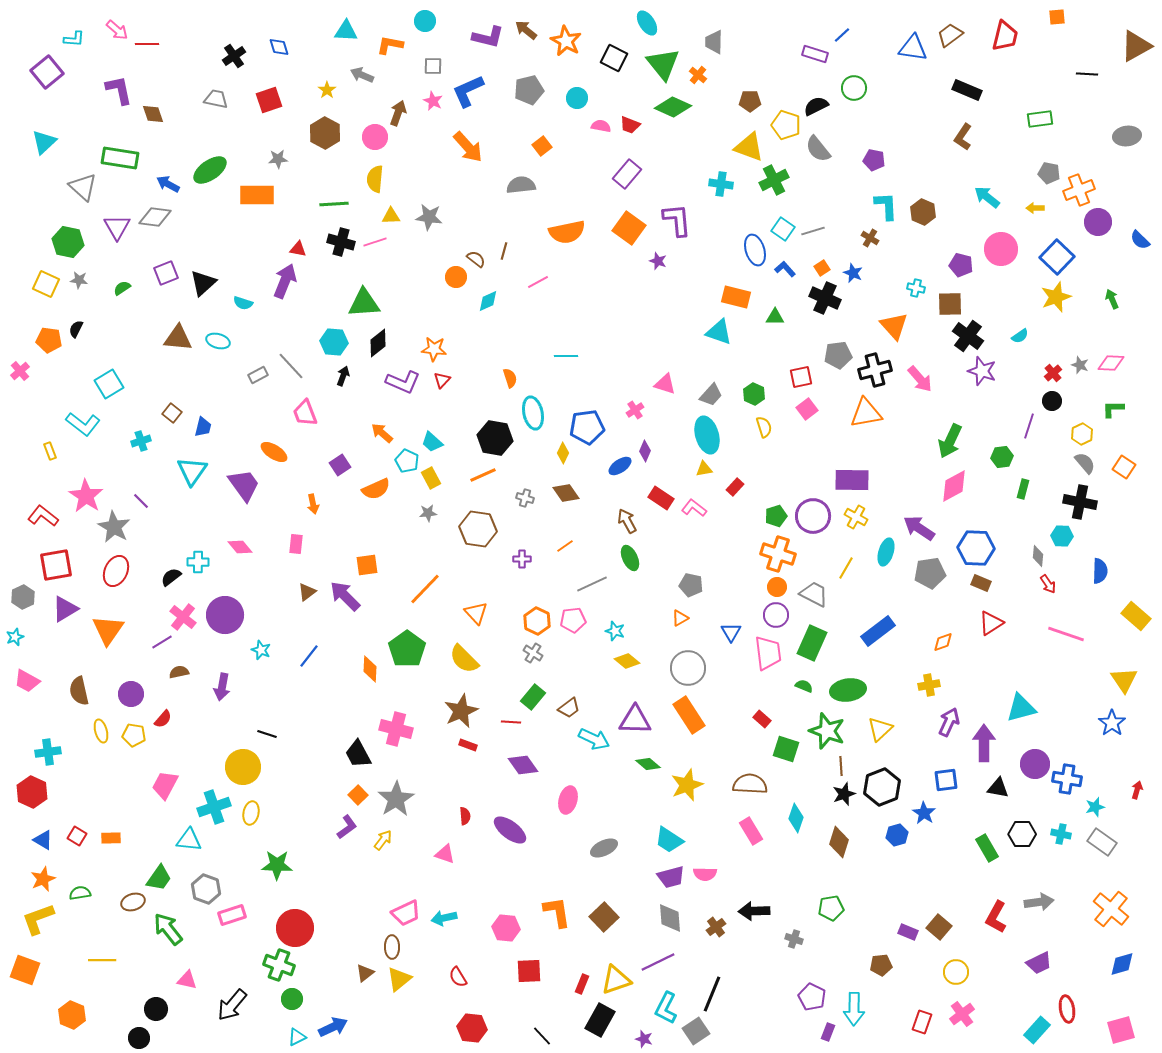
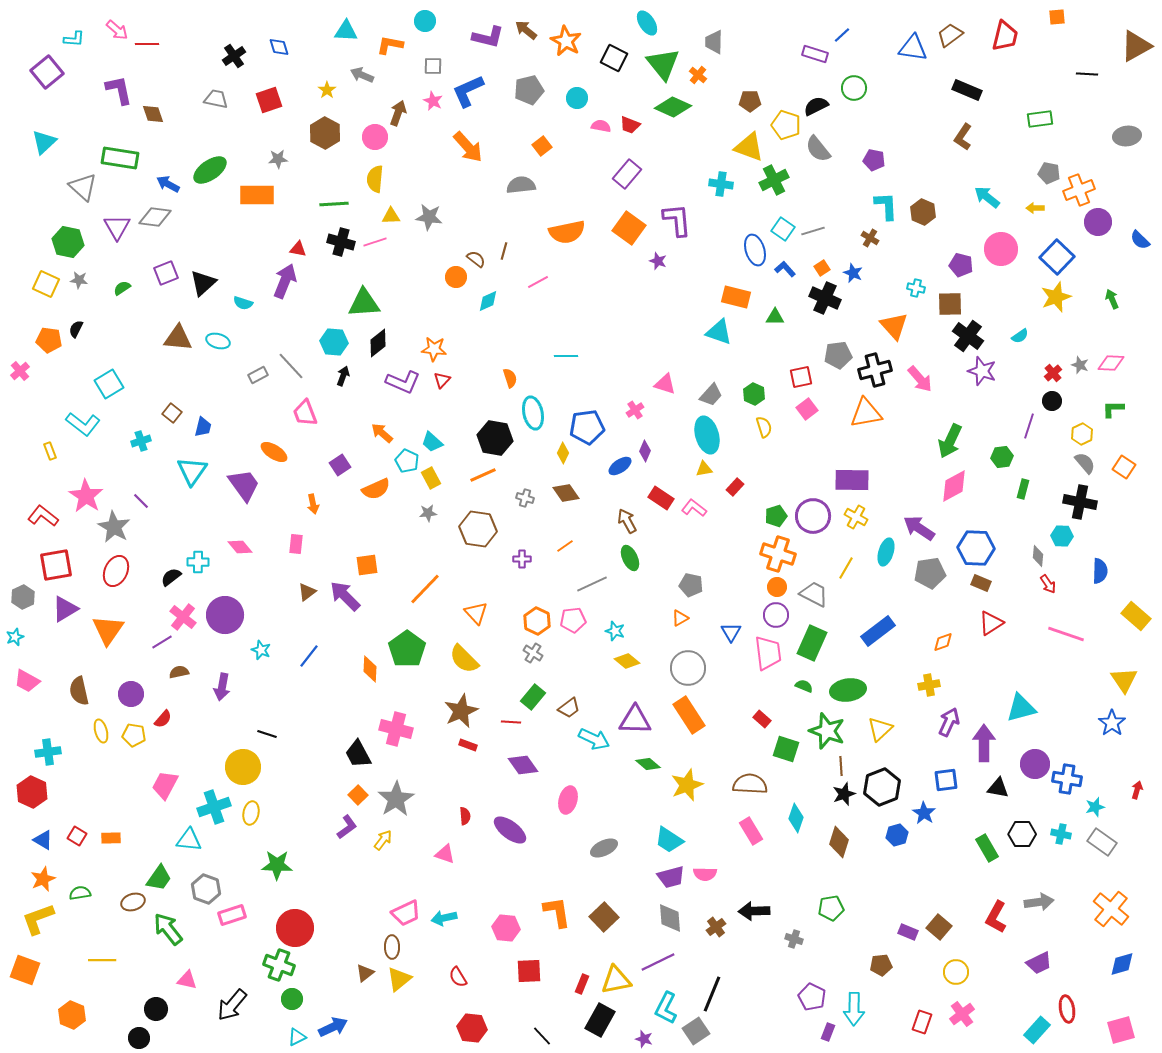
yellow triangle at (616, 980): rotated 8 degrees clockwise
